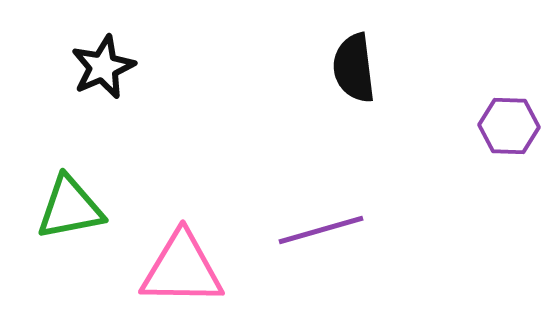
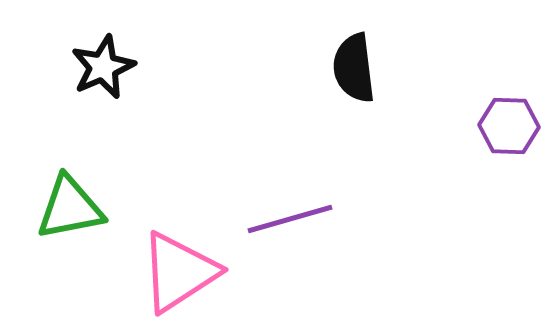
purple line: moved 31 px left, 11 px up
pink triangle: moved 3 px left, 3 px down; rotated 34 degrees counterclockwise
